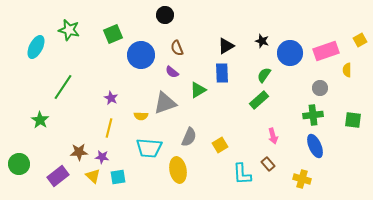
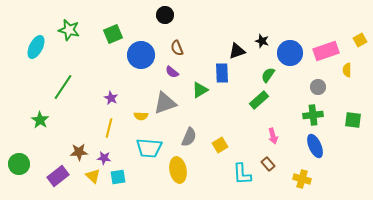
black triangle at (226, 46): moved 11 px right, 5 px down; rotated 12 degrees clockwise
green semicircle at (264, 75): moved 4 px right
gray circle at (320, 88): moved 2 px left, 1 px up
green triangle at (198, 90): moved 2 px right
purple star at (102, 157): moved 2 px right, 1 px down
